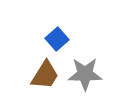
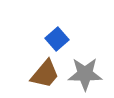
brown trapezoid: moved 1 px up; rotated 8 degrees clockwise
